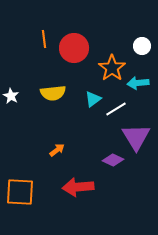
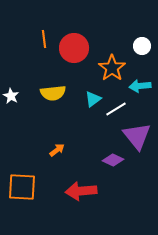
cyan arrow: moved 2 px right, 3 px down
purple triangle: moved 1 px right, 1 px up; rotated 8 degrees counterclockwise
red arrow: moved 3 px right, 4 px down
orange square: moved 2 px right, 5 px up
